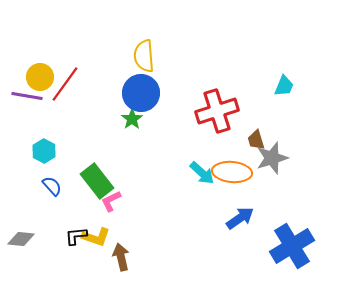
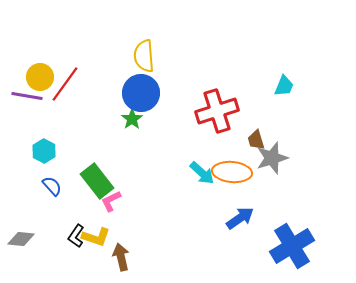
black L-shape: rotated 50 degrees counterclockwise
